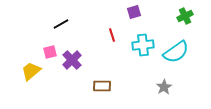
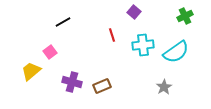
purple square: rotated 32 degrees counterclockwise
black line: moved 2 px right, 2 px up
pink square: rotated 24 degrees counterclockwise
purple cross: moved 22 px down; rotated 30 degrees counterclockwise
brown rectangle: rotated 24 degrees counterclockwise
